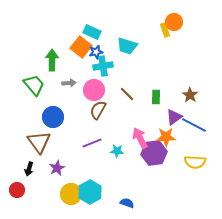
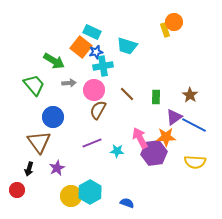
green arrow: moved 2 px right, 1 px down; rotated 120 degrees clockwise
yellow circle: moved 2 px down
